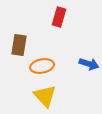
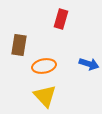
red rectangle: moved 2 px right, 2 px down
orange ellipse: moved 2 px right
